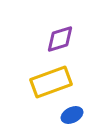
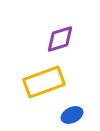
yellow rectangle: moved 7 px left
